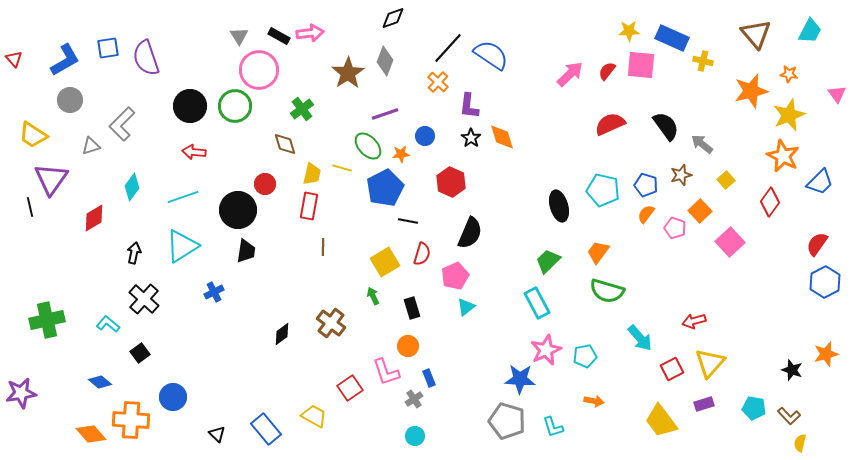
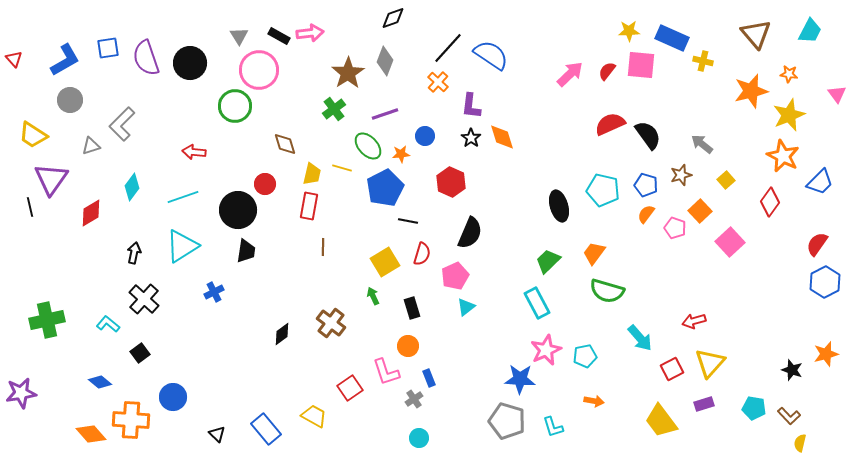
black circle at (190, 106): moved 43 px up
purple L-shape at (469, 106): moved 2 px right
green cross at (302, 109): moved 32 px right
black semicircle at (666, 126): moved 18 px left, 9 px down
red diamond at (94, 218): moved 3 px left, 5 px up
orange trapezoid at (598, 252): moved 4 px left, 1 px down
cyan circle at (415, 436): moved 4 px right, 2 px down
